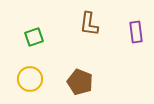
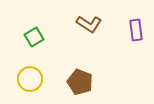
brown L-shape: rotated 65 degrees counterclockwise
purple rectangle: moved 2 px up
green square: rotated 12 degrees counterclockwise
